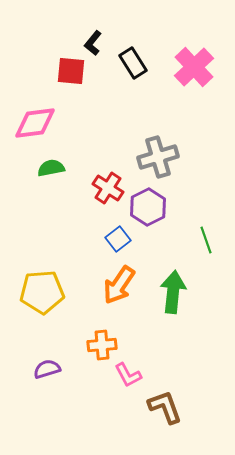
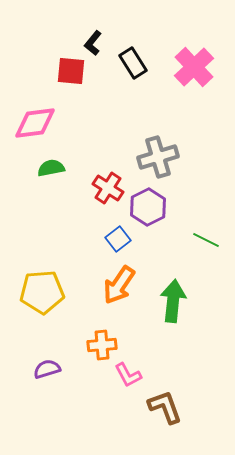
green line: rotated 44 degrees counterclockwise
green arrow: moved 9 px down
